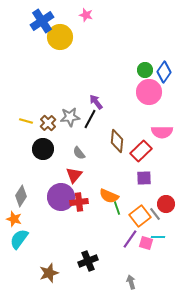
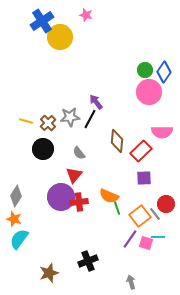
gray diamond: moved 5 px left
